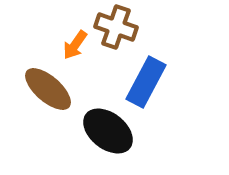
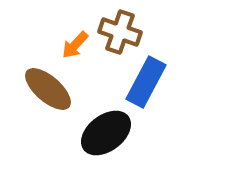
brown cross: moved 4 px right, 5 px down
orange arrow: rotated 8 degrees clockwise
black ellipse: moved 2 px left, 2 px down; rotated 75 degrees counterclockwise
